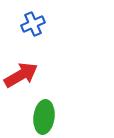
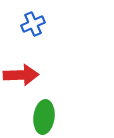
red arrow: rotated 28 degrees clockwise
